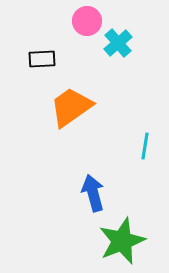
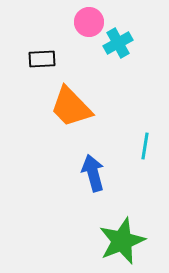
pink circle: moved 2 px right, 1 px down
cyan cross: rotated 12 degrees clockwise
orange trapezoid: rotated 99 degrees counterclockwise
blue arrow: moved 20 px up
